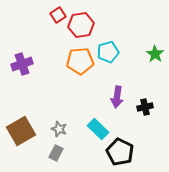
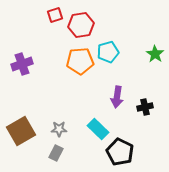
red square: moved 3 px left; rotated 14 degrees clockwise
gray star: rotated 21 degrees counterclockwise
